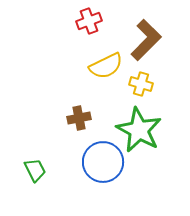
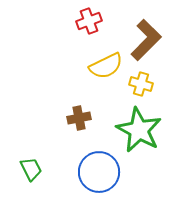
blue circle: moved 4 px left, 10 px down
green trapezoid: moved 4 px left, 1 px up
